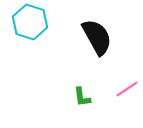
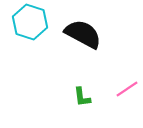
black semicircle: moved 14 px left, 3 px up; rotated 33 degrees counterclockwise
